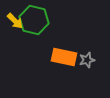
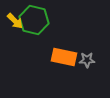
gray star: rotated 14 degrees clockwise
